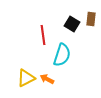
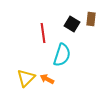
red line: moved 2 px up
yellow triangle: rotated 18 degrees counterclockwise
